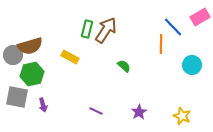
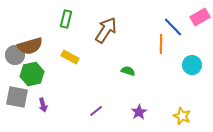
green rectangle: moved 21 px left, 10 px up
gray circle: moved 2 px right
green semicircle: moved 4 px right, 5 px down; rotated 24 degrees counterclockwise
purple line: rotated 64 degrees counterclockwise
